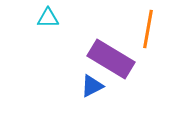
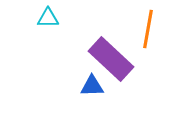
purple rectangle: rotated 12 degrees clockwise
blue triangle: rotated 25 degrees clockwise
